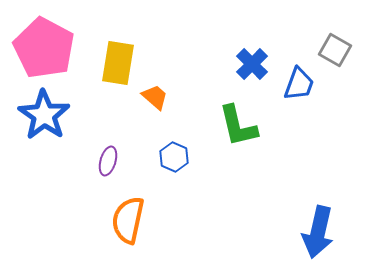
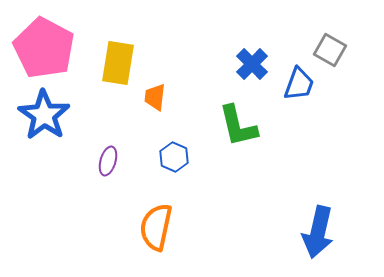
gray square: moved 5 px left
orange trapezoid: rotated 124 degrees counterclockwise
orange semicircle: moved 28 px right, 7 px down
